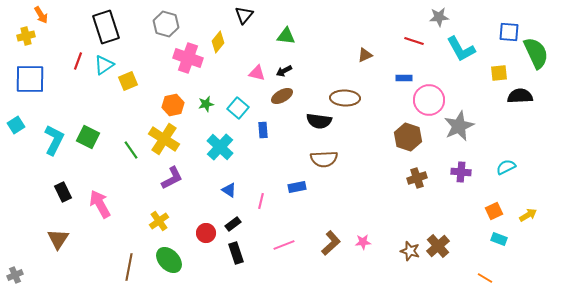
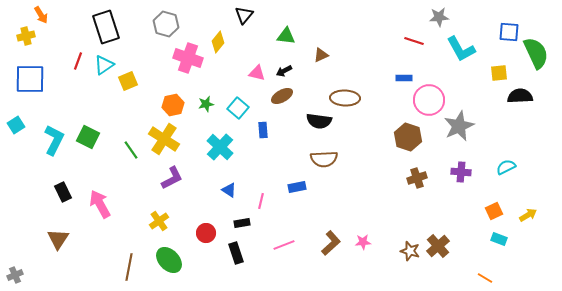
brown triangle at (365, 55): moved 44 px left
black rectangle at (233, 224): moved 9 px right, 1 px up; rotated 28 degrees clockwise
